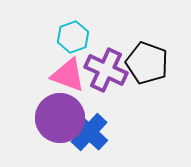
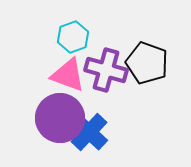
purple cross: rotated 9 degrees counterclockwise
